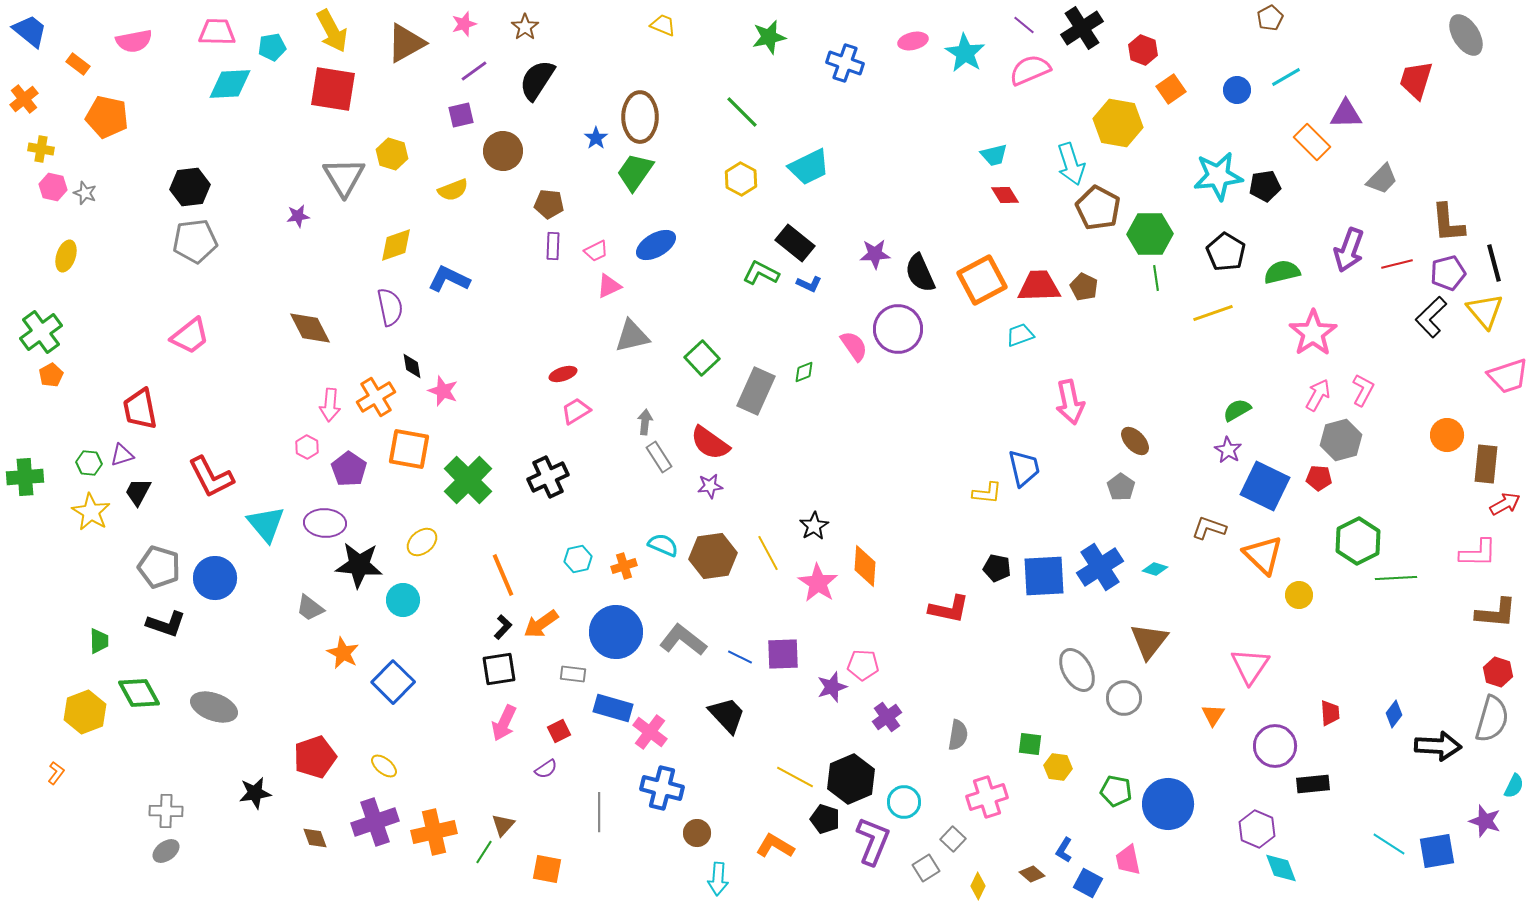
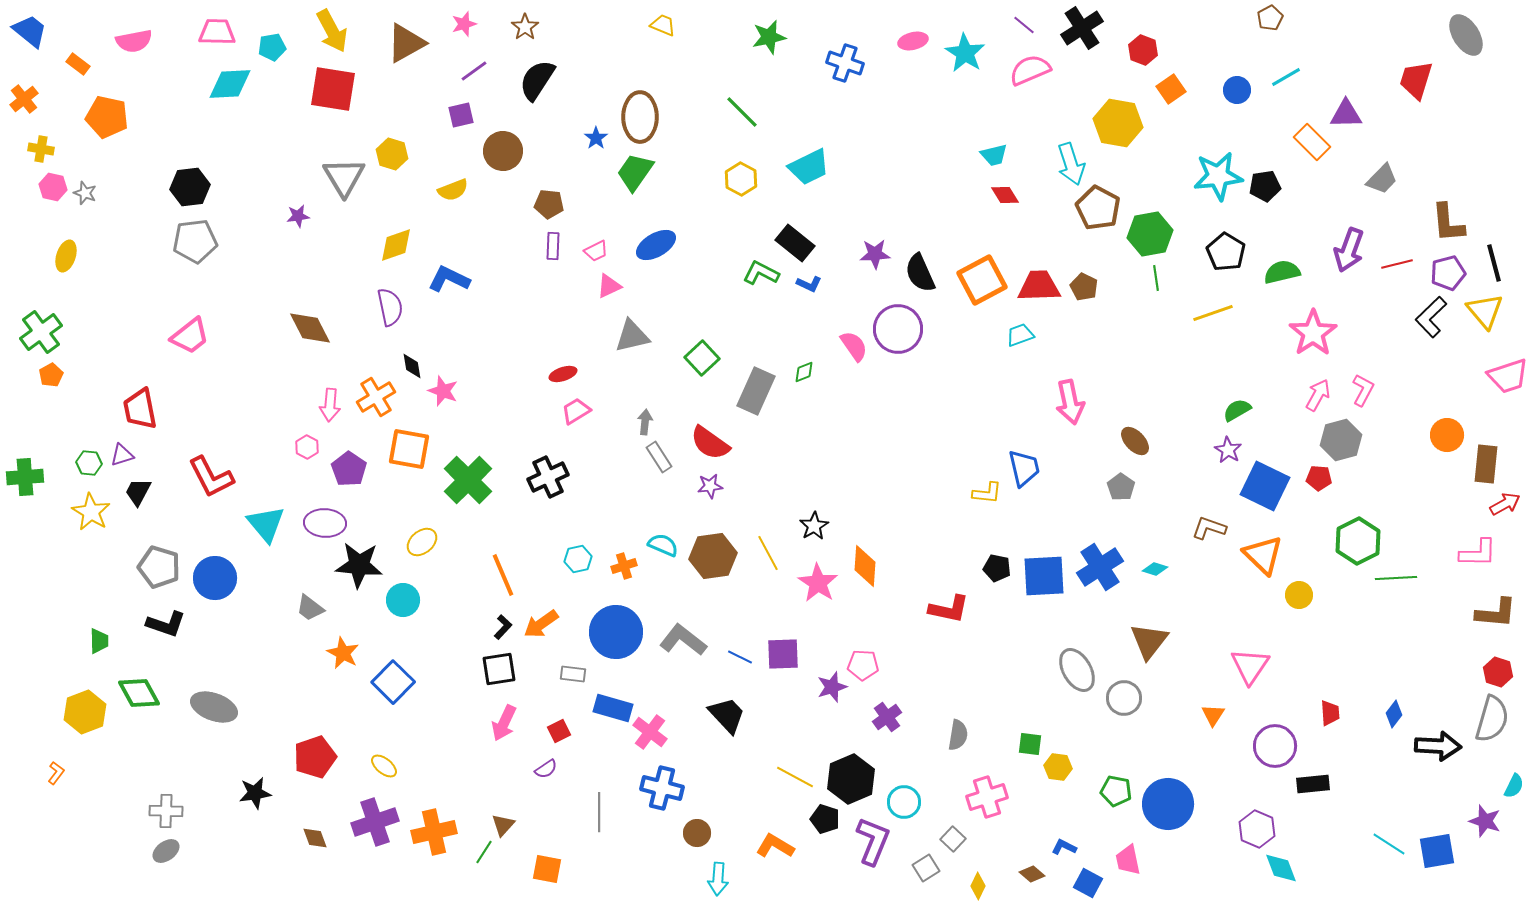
green hexagon at (1150, 234): rotated 9 degrees counterclockwise
blue L-shape at (1064, 850): moved 3 px up; rotated 85 degrees clockwise
